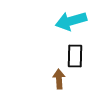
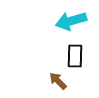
brown arrow: moved 1 px left, 2 px down; rotated 42 degrees counterclockwise
